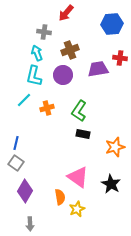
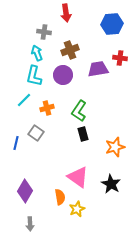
red arrow: rotated 48 degrees counterclockwise
black rectangle: rotated 64 degrees clockwise
gray square: moved 20 px right, 30 px up
